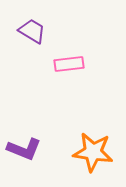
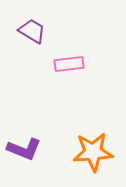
orange star: rotated 12 degrees counterclockwise
